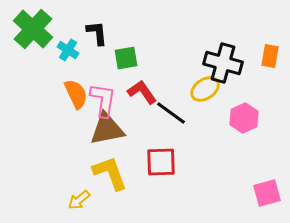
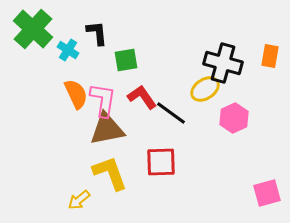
green square: moved 2 px down
red L-shape: moved 5 px down
pink hexagon: moved 10 px left
